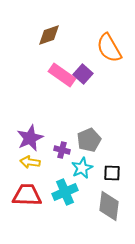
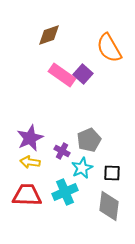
purple cross: moved 1 px down; rotated 14 degrees clockwise
